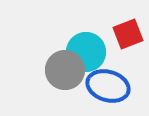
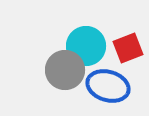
red square: moved 14 px down
cyan circle: moved 6 px up
